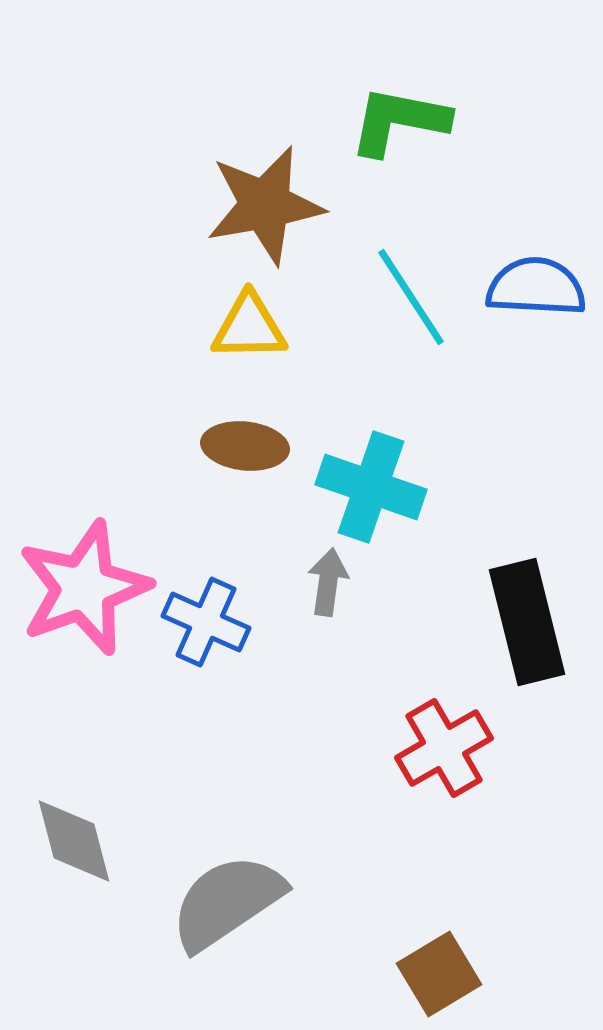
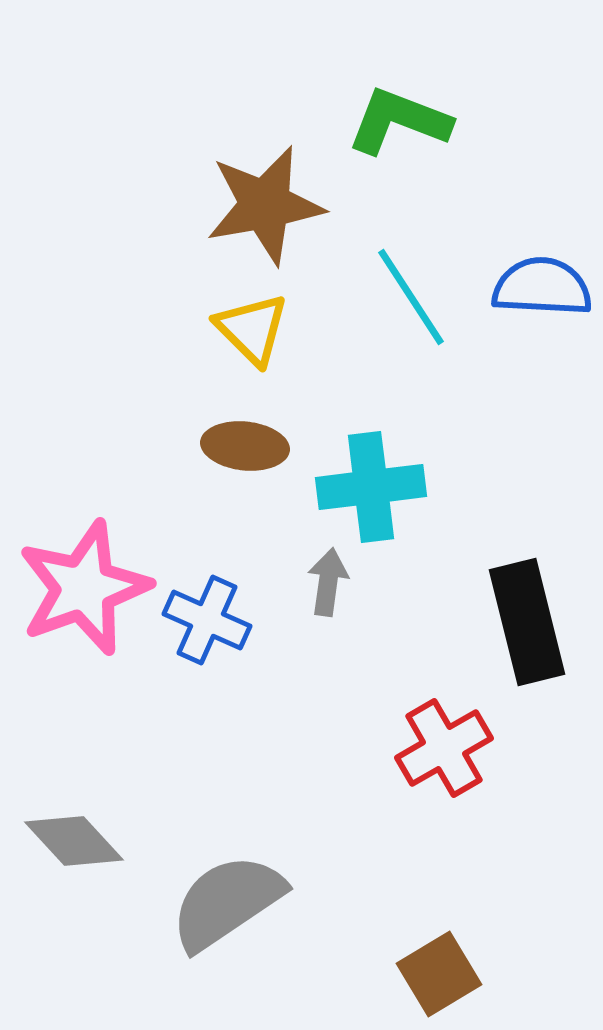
green L-shape: rotated 10 degrees clockwise
blue semicircle: moved 6 px right
yellow triangle: moved 3 px right, 2 px down; rotated 46 degrees clockwise
cyan cross: rotated 26 degrees counterclockwise
blue cross: moved 1 px right, 2 px up
gray diamond: rotated 28 degrees counterclockwise
